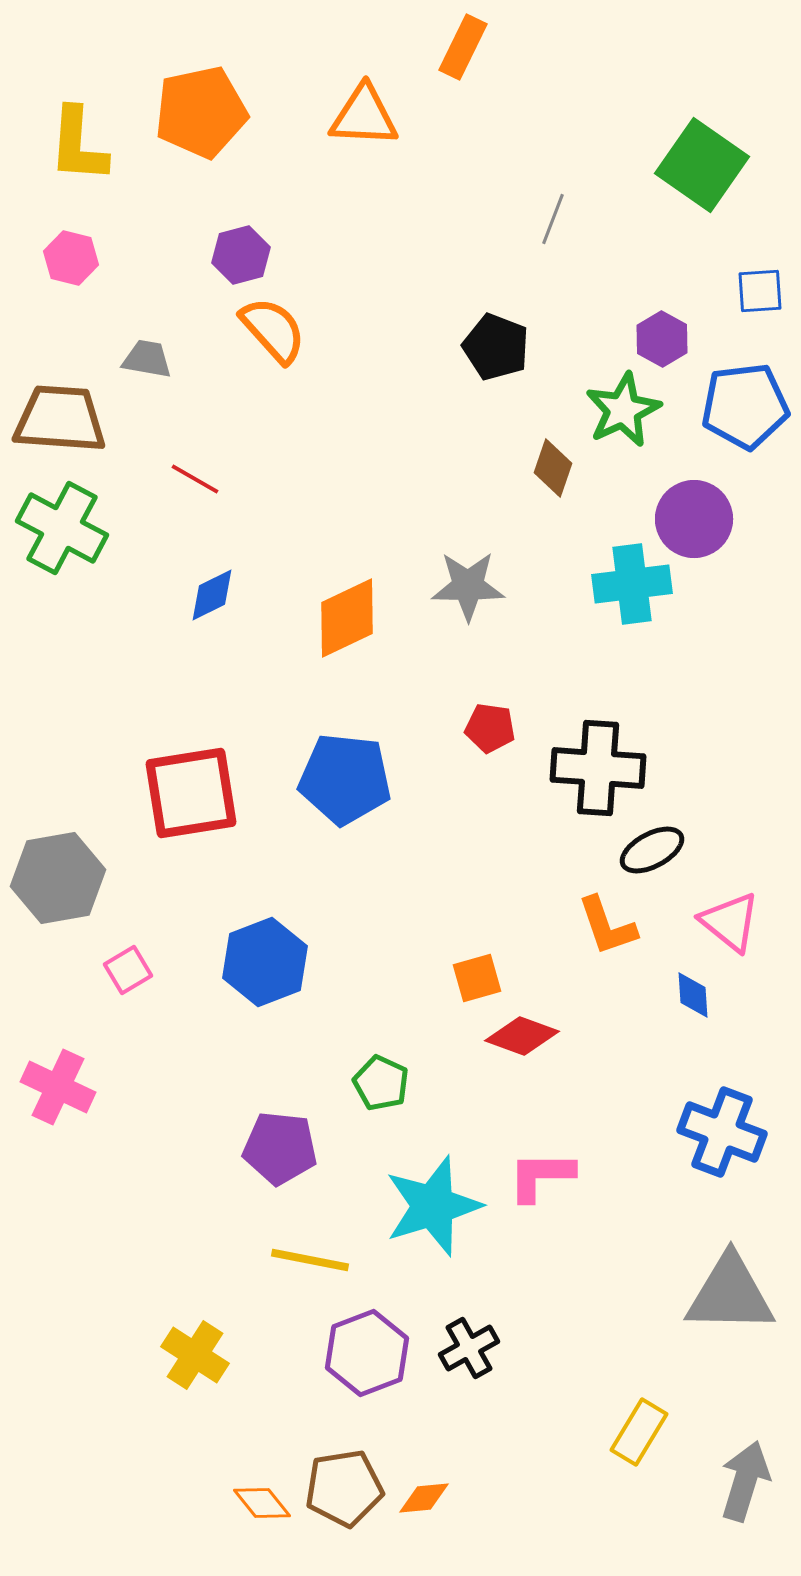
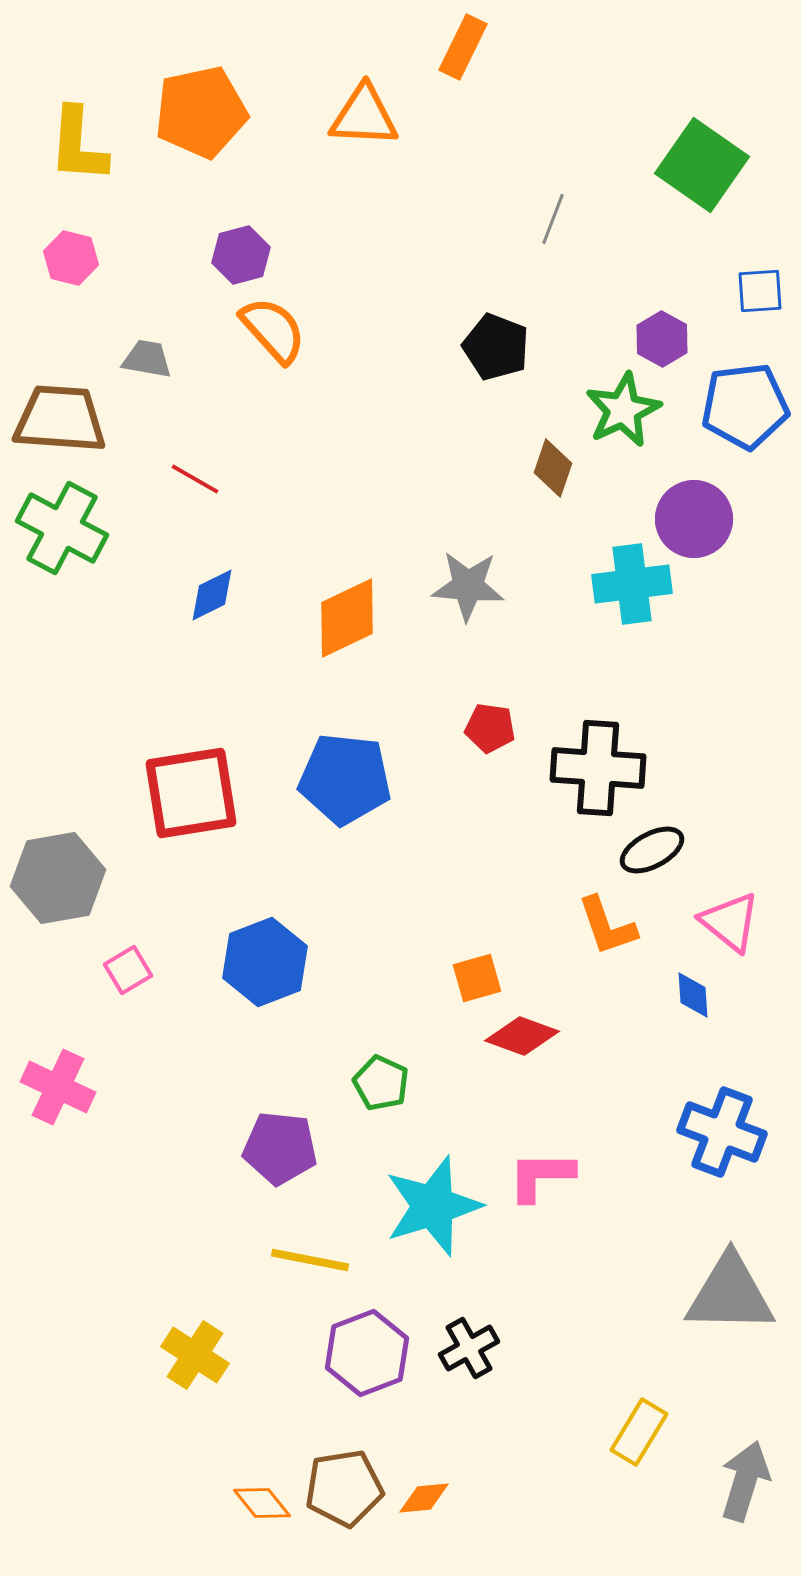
gray star at (468, 586): rotated 4 degrees clockwise
